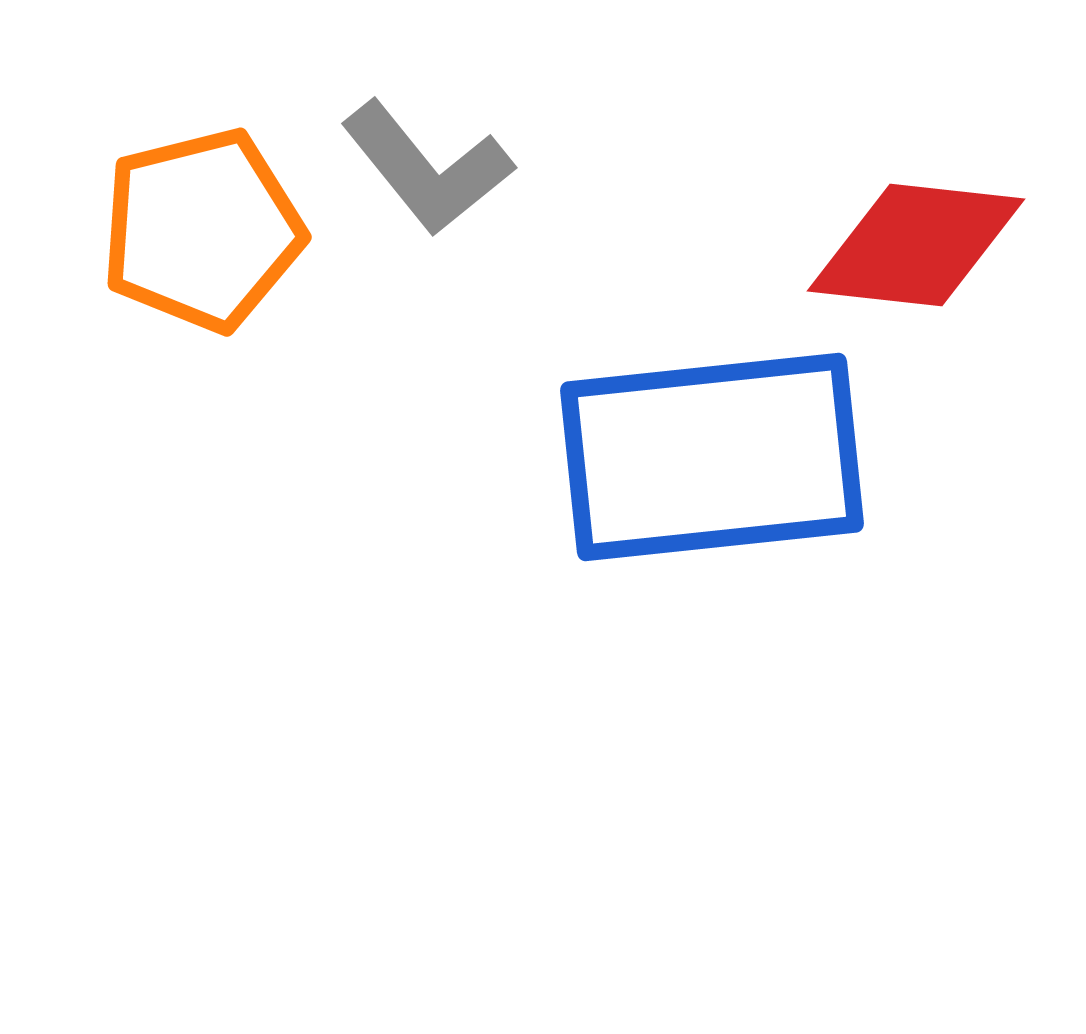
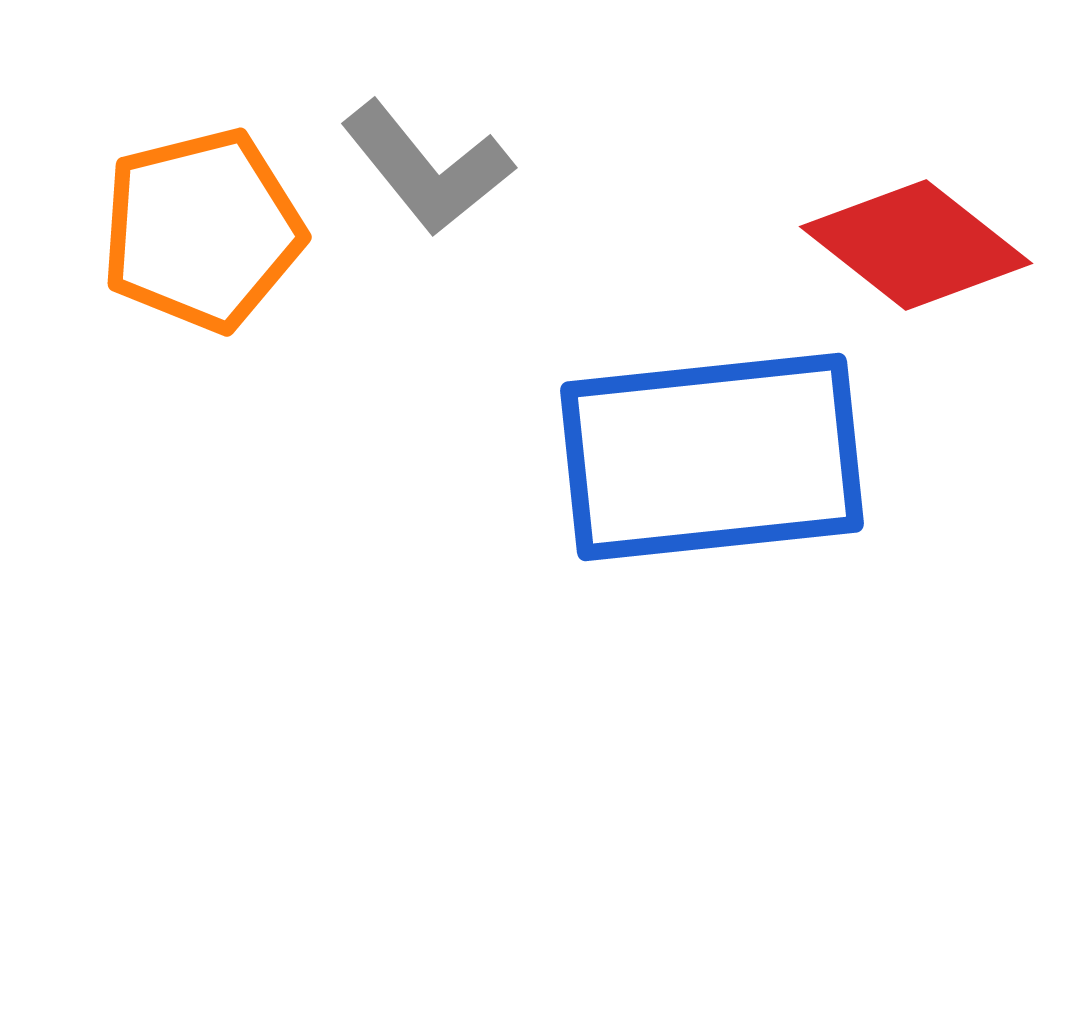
red diamond: rotated 32 degrees clockwise
